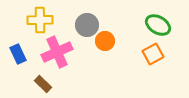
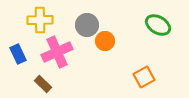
orange square: moved 9 px left, 23 px down
